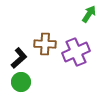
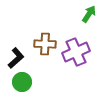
black L-shape: moved 3 px left
green circle: moved 1 px right
